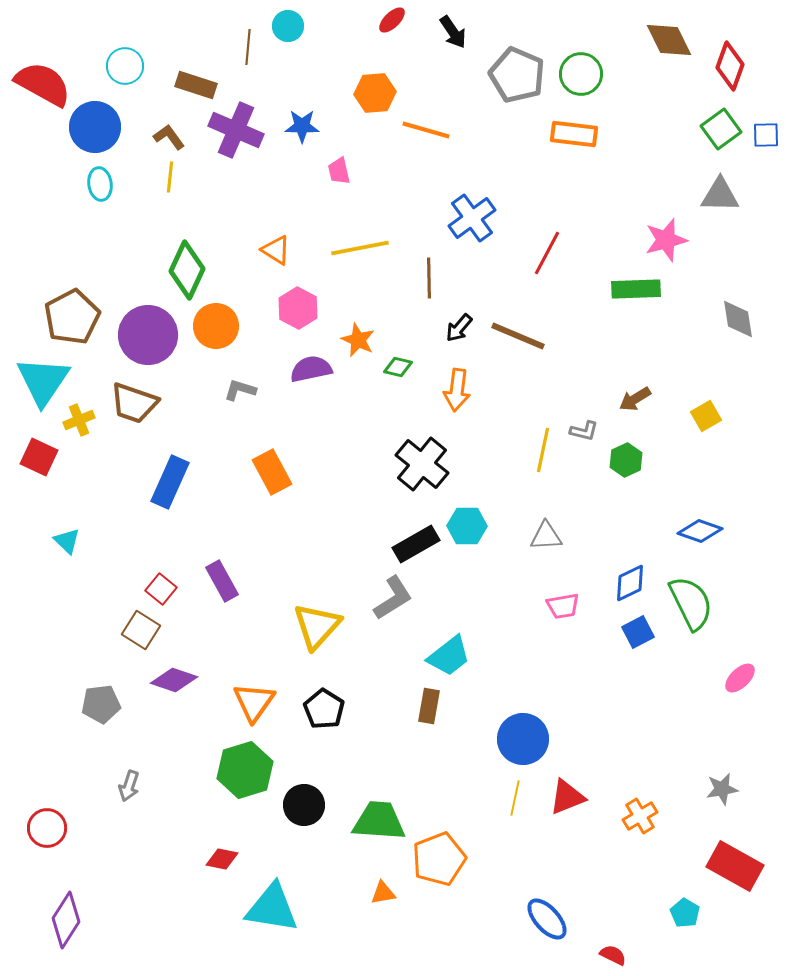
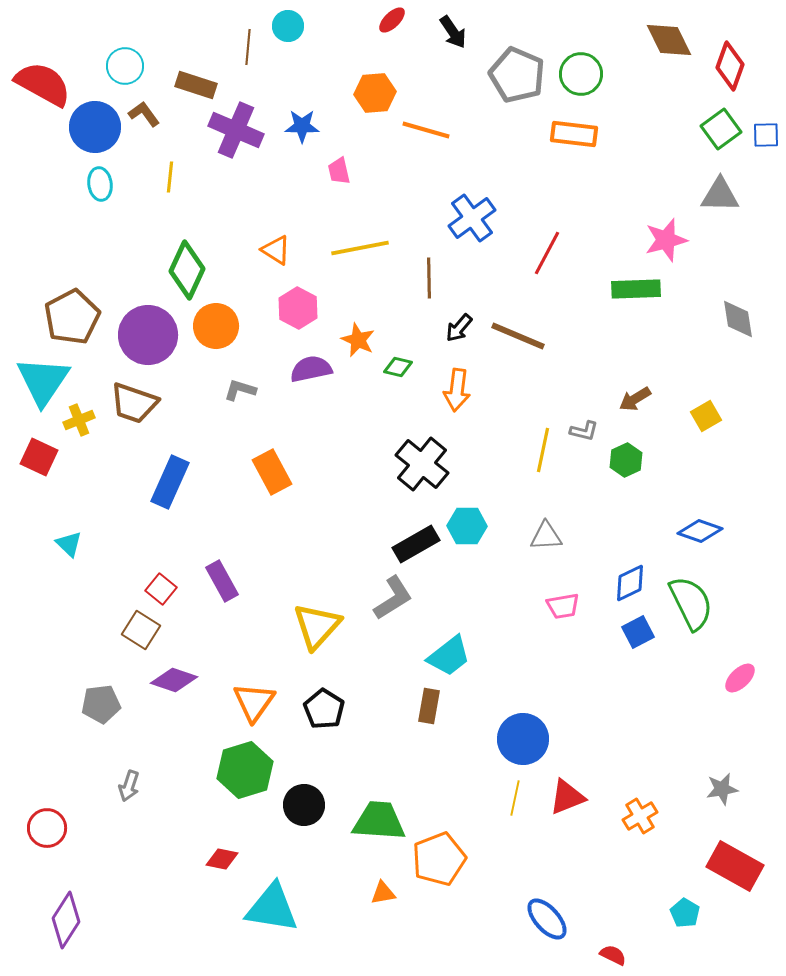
brown L-shape at (169, 137): moved 25 px left, 23 px up
cyan triangle at (67, 541): moved 2 px right, 3 px down
